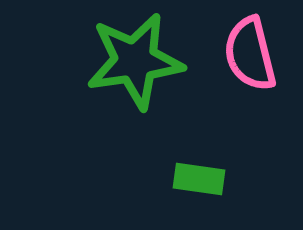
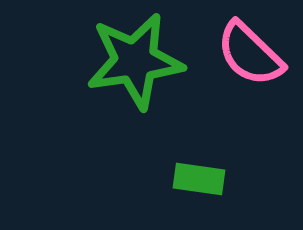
pink semicircle: rotated 32 degrees counterclockwise
